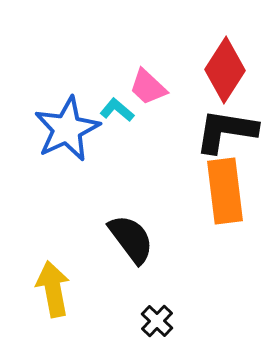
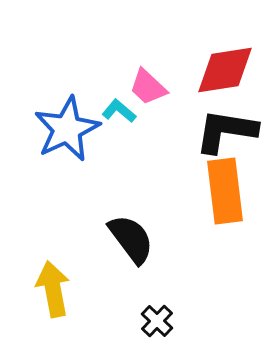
red diamond: rotated 48 degrees clockwise
cyan L-shape: moved 2 px right, 1 px down
